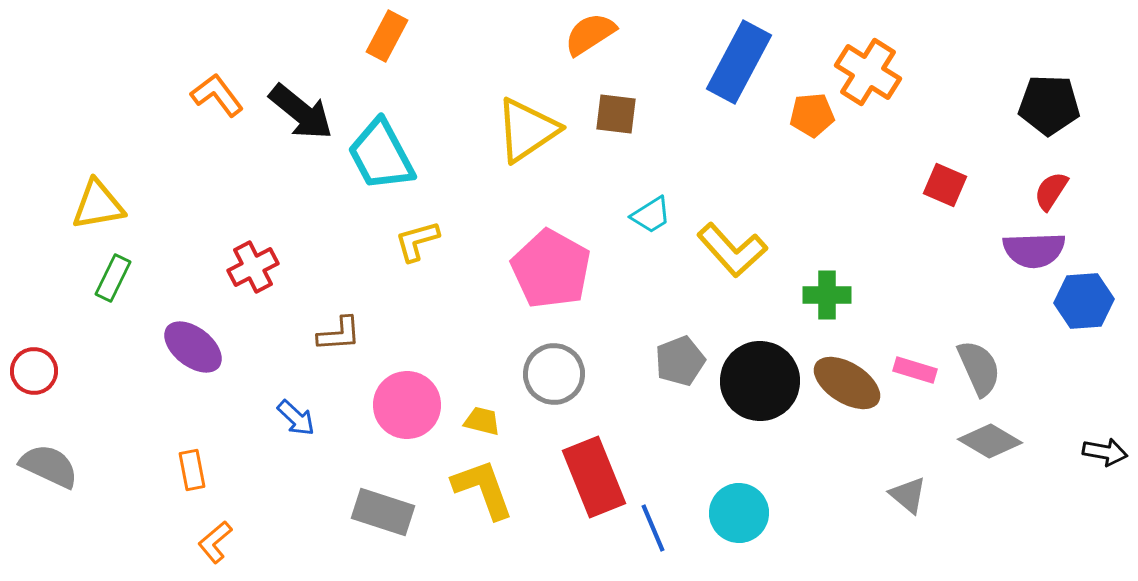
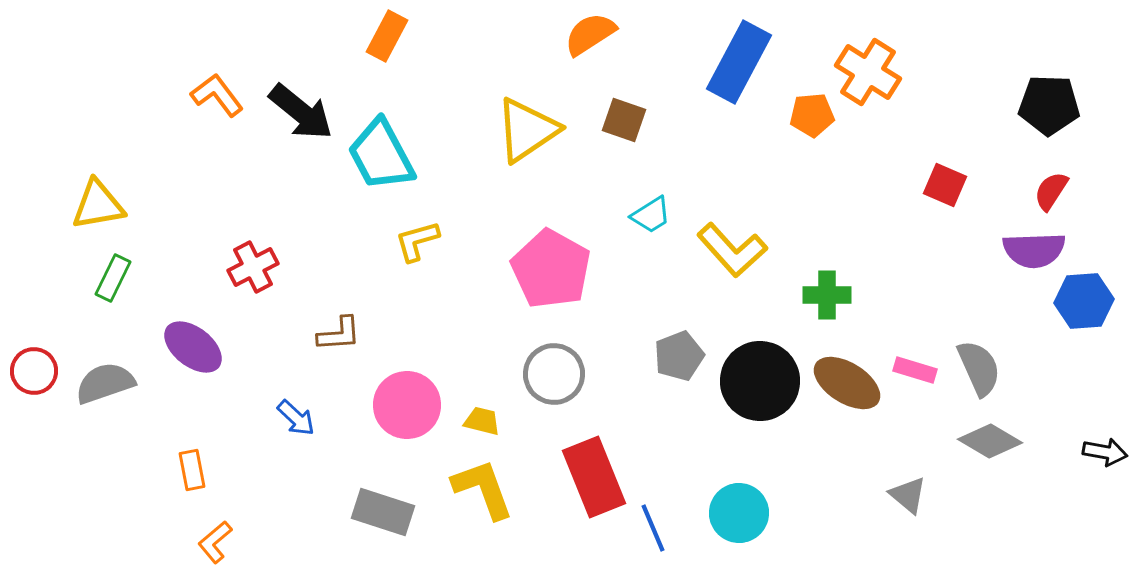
brown square at (616, 114): moved 8 px right, 6 px down; rotated 12 degrees clockwise
gray pentagon at (680, 361): moved 1 px left, 5 px up
gray semicircle at (49, 466): moved 56 px right, 83 px up; rotated 44 degrees counterclockwise
